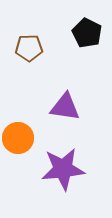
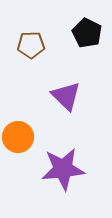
brown pentagon: moved 2 px right, 3 px up
purple triangle: moved 1 px right, 11 px up; rotated 36 degrees clockwise
orange circle: moved 1 px up
